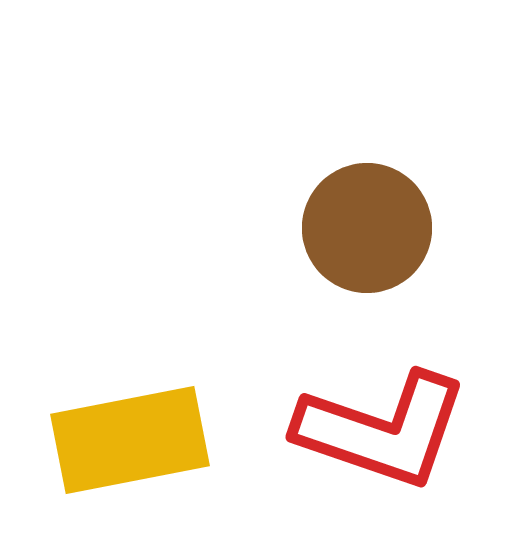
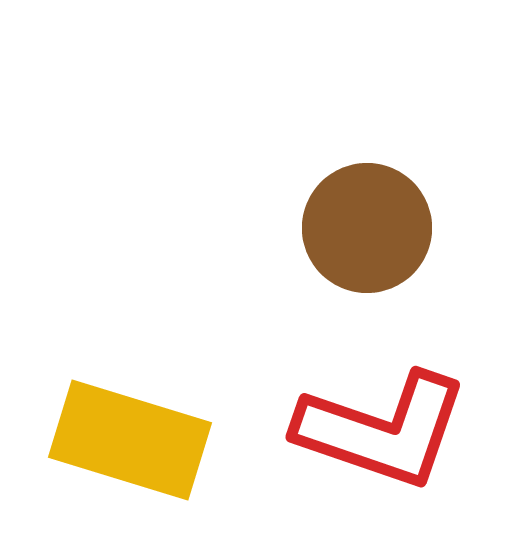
yellow rectangle: rotated 28 degrees clockwise
